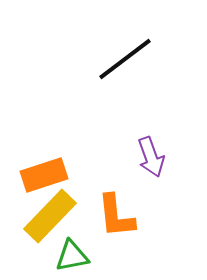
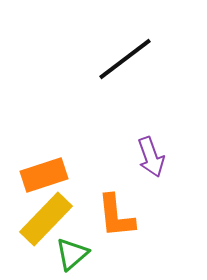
yellow rectangle: moved 4 px left, 3 px down
green triangle: moved 2 px up; rotated 30 degrees counterclockwise
